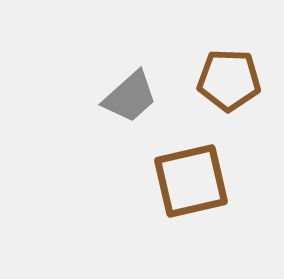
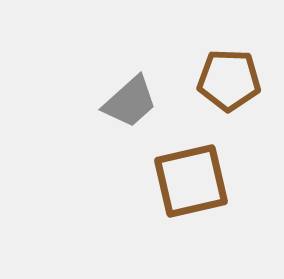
gray trapezoid: moved 5 px down
